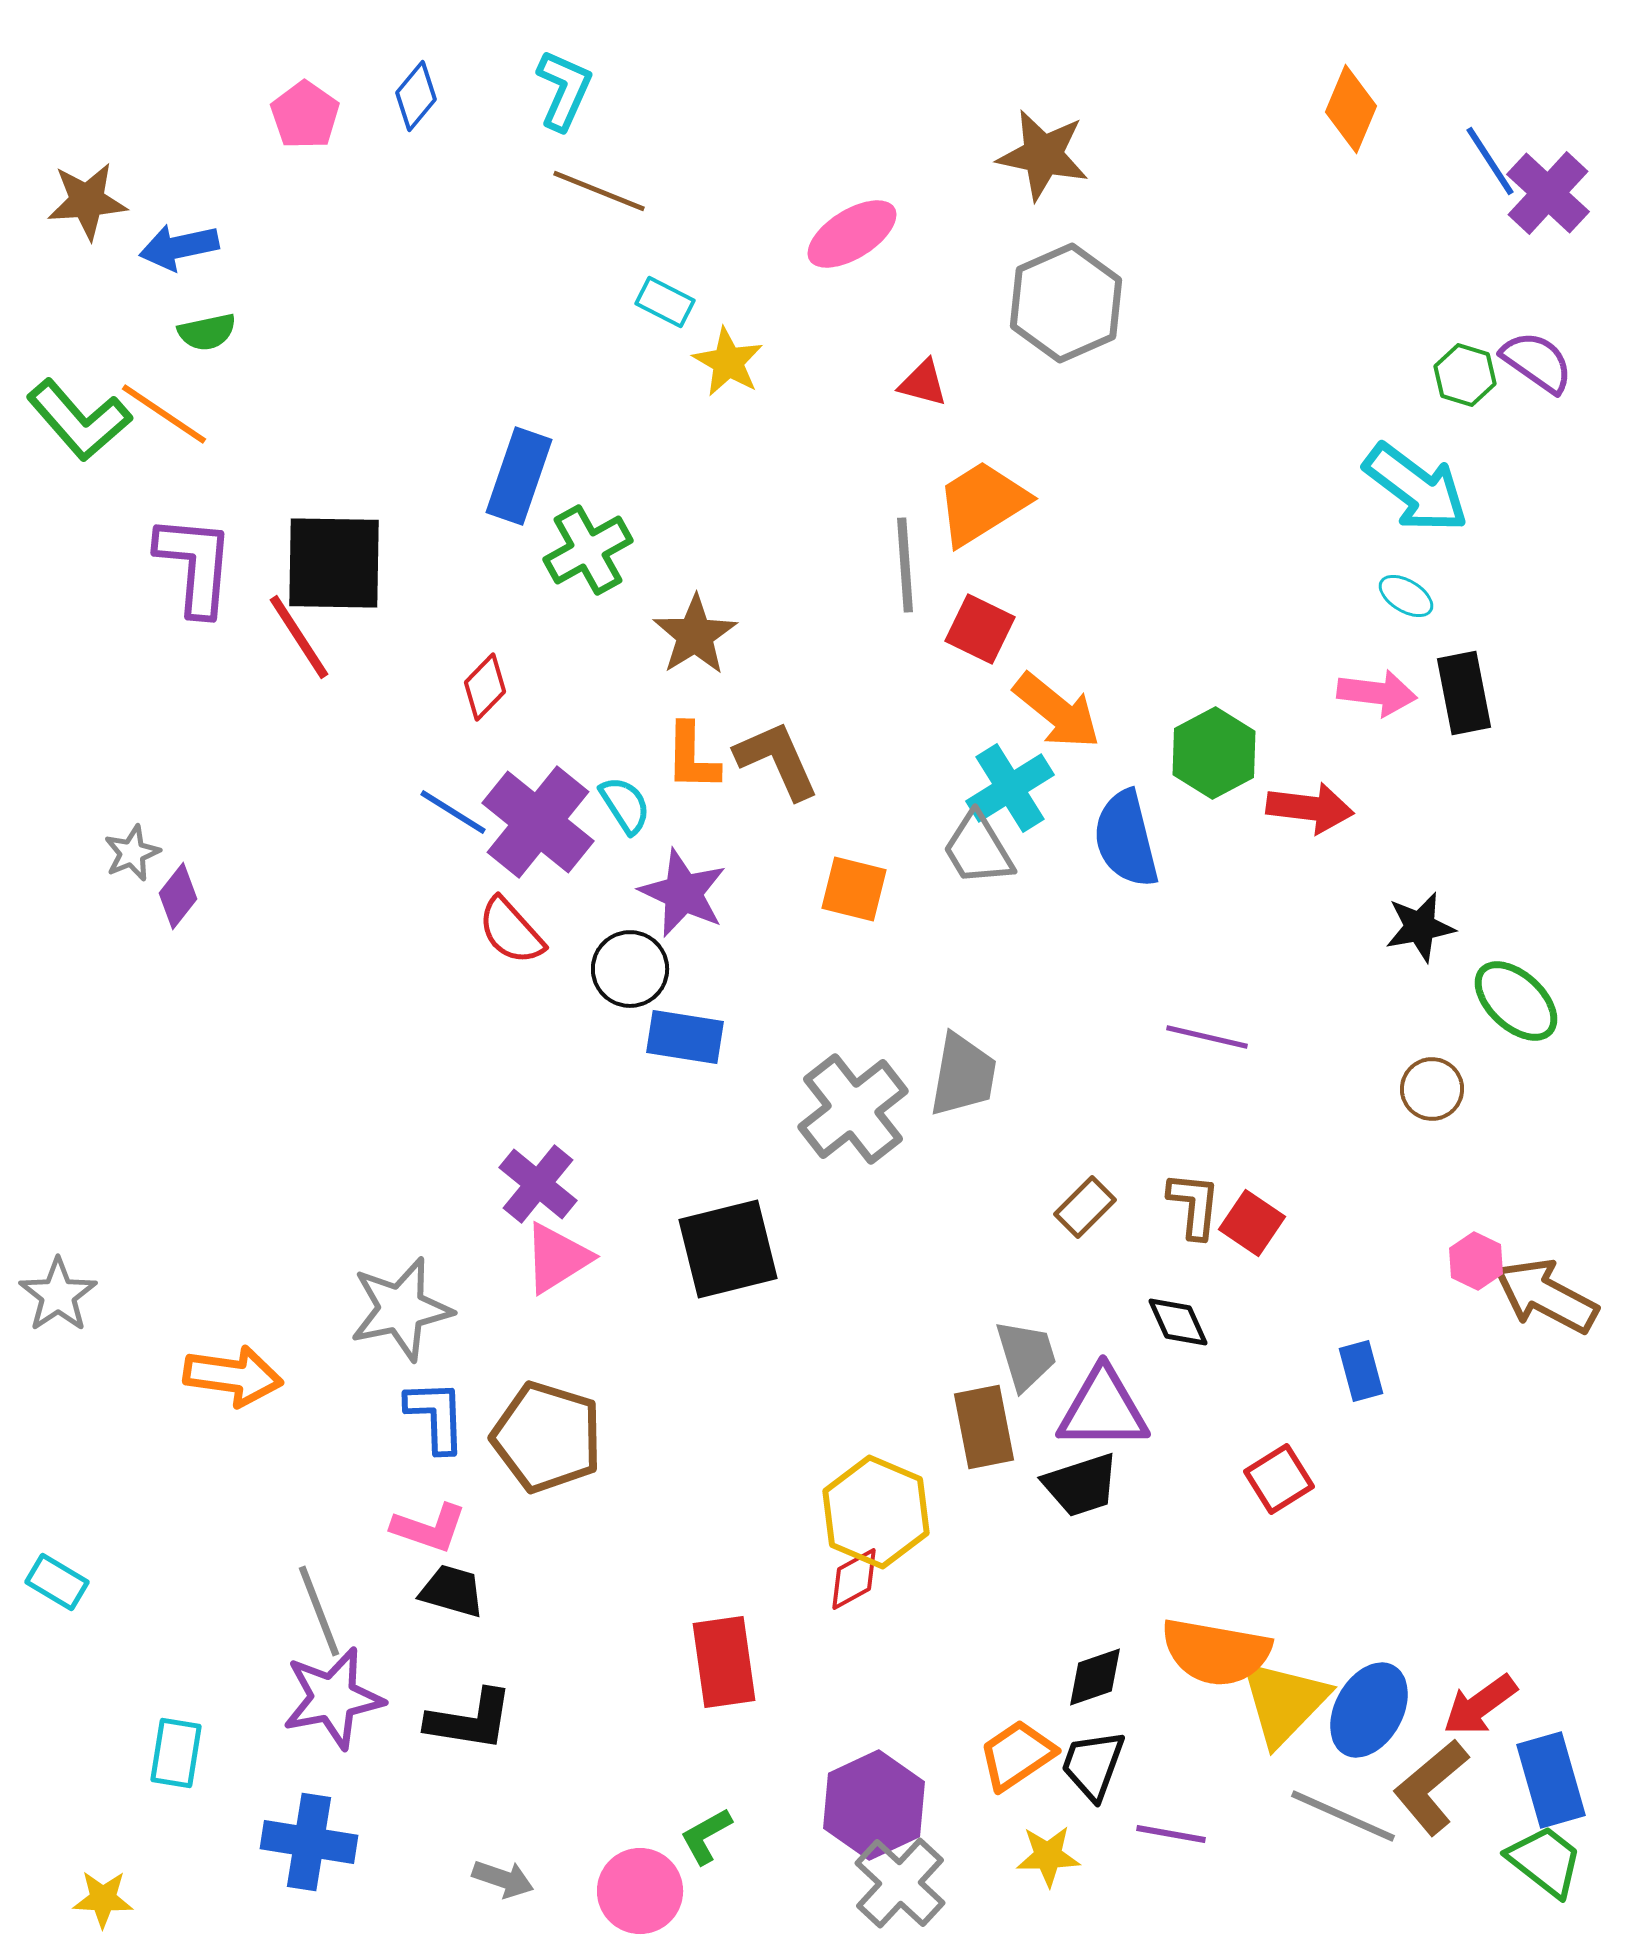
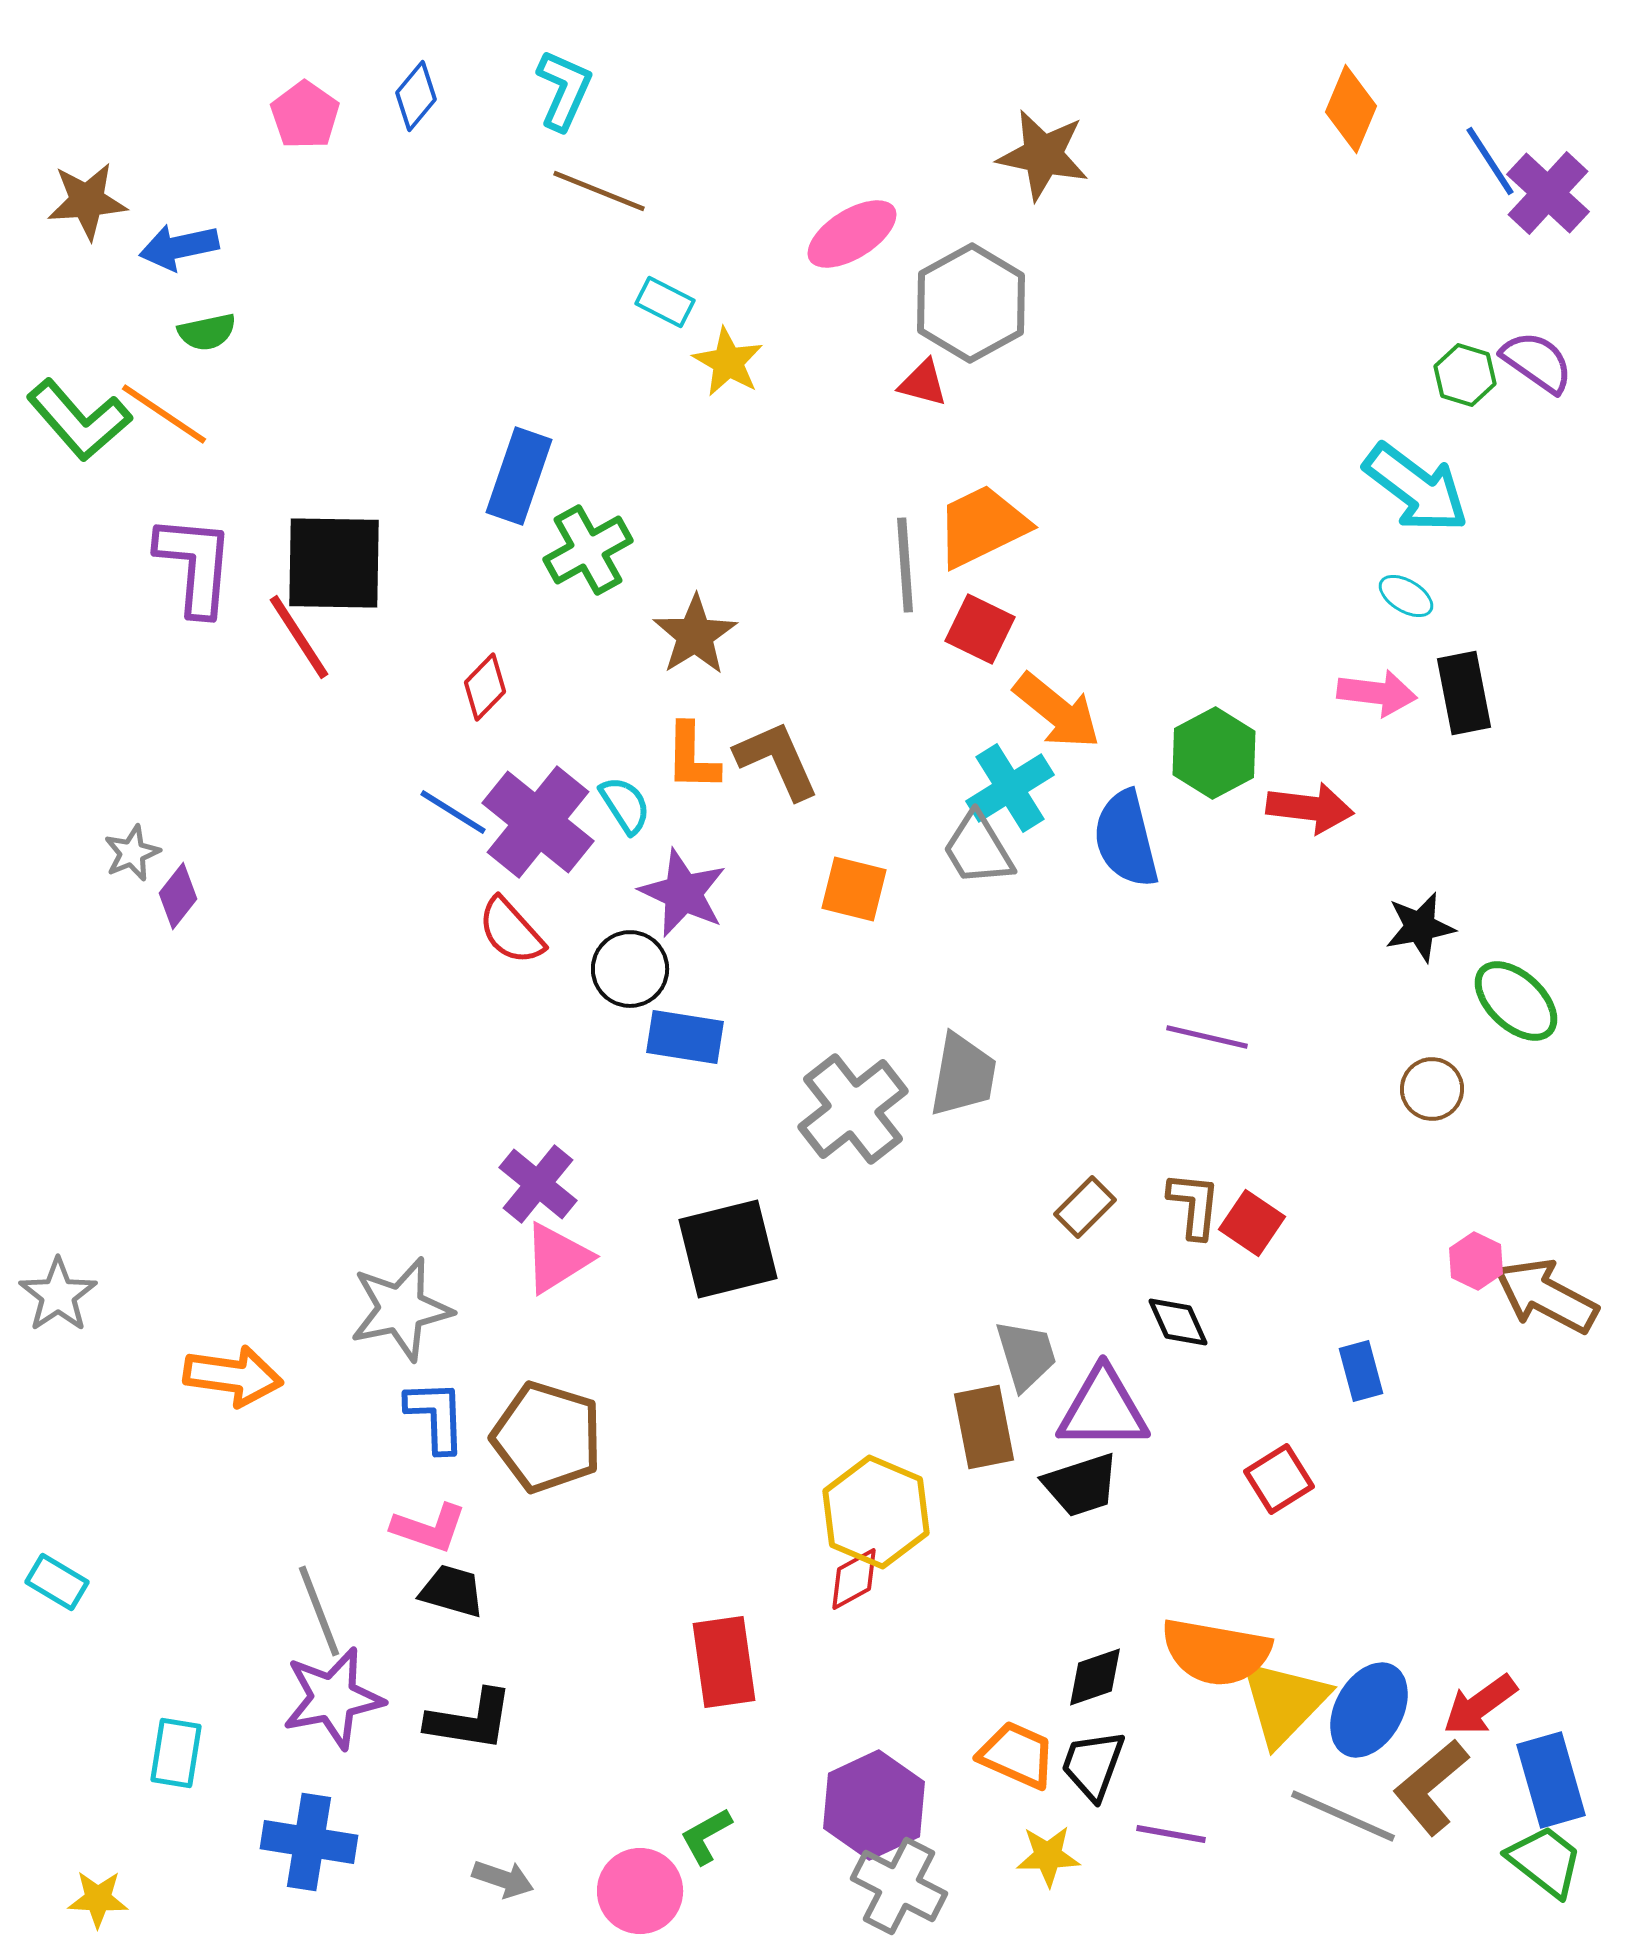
gray hexagon at (1066, 303): moved 95 px left; rotated 5 degrees counterclockwise
orange trapezoid at (982, 503): moved 23 px down; rotated 6 degrees clockwise
orange trapezoid at (1017, 1755): rotated 58 degrees clockwise
gray cross at (900, 1883): moved 1 px left, 3 px down; rotated 16 degrees counterclockwise
yellow star at (103, 1899): moved 5 px left
